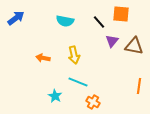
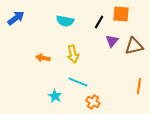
black line: rotated 72 degrees clockwise
brown triangle: rotated 24 degrees counterclockwise
yellow arrow: moved 1 px left, 1 px up
